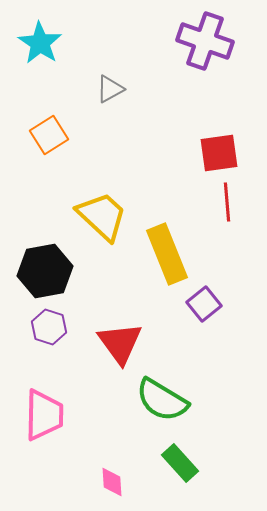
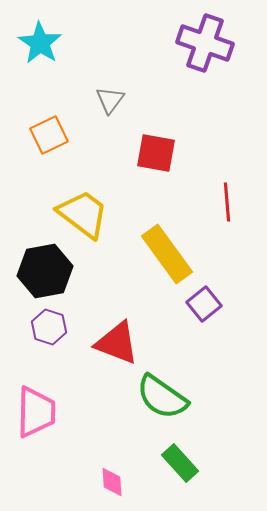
purple cross: moved 2 px down
gray triangle: moved 11 px down; rotated 24 degrees counterclockwise
orange square: rotated 6 degrees clockwise
red square: moved 63 px left; rotated 18 degrees clockwise
yellow trapezoid: moved 19 px left, 2 px up; rotated 6 degrees counterclockwise
yellow rectangle: rotated 14 degrees counterclockwise
red triangle: moved 3 px left; rotated 33 degrees counterclockwise
green semicircle: moved 3 px up; rotated 4 degrees clockwise
pink trapezoid: moved 8 px left, 3 px up
